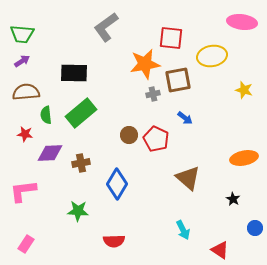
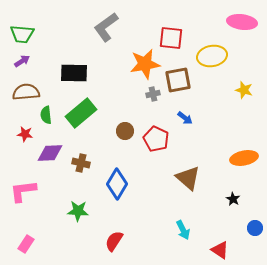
brown circle: moved 4 px left, 4 px up
brown cross: rotated 24 degrees clockwise
red semicircle: rotated 125 degrees clockwise
